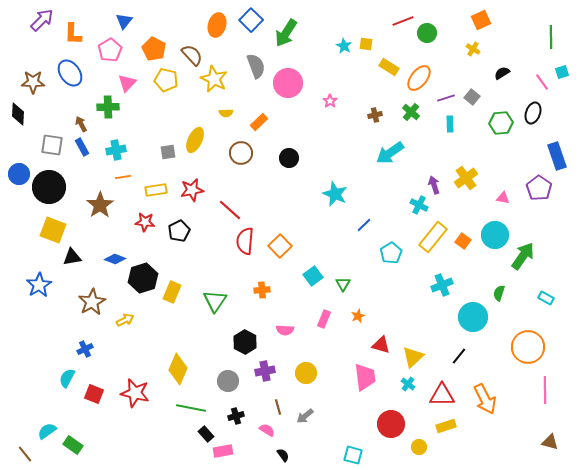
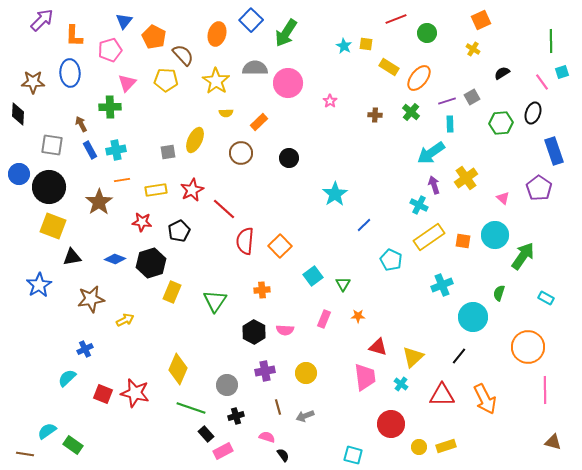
red line at (403, 21): moved 7 px left, 2 px up
orange ellipse at (217, 25): moved 9 px down
orange L-shape at (73, 34): moved 1 px right, 2 px down
green line at (551, 37): moved 4 px down
orange pentagon at (154, 49): moved 12 px up
pink pentagon at (110, 50): rotated 15 degrees clockwise
brown semicircle at (192, 55): moved 9 px left
gray semicircle at (256, 66): moved 1 px left, 2 px down; rotated 70 degrees counterclockwise
blue ellipse at (70, 73): rotated 32 degrees clockwise
yellow star at (214, 79): moved 2 px right, 2 px down; rotated 8 degrees clockwise
yellow pentagon at (166, 80): rotated 10 degrees counterclockwise
gray square at (472, 97): rotated 21 degrees clockwise
purple line at (446, 98): moved 1 px right, 3 px down
green cross at (108, 107): moved 2 px right
brown cross at (375, 115): rotated 16 degrees clockwise
blue rectangle at (82, 147): moved 8 px right, 3 px down
cyan arrow at (390, 153): moved 41 px right
blue rectangle at (557, 156): moved 3 px left, 5 px up
orange line at (123, 177): moved 1 px left, 3 px down
red star at (192, 190): rotated 15 degrees counterclockwise
cyan star at (335, 194): rotated 15 degrees clockwise
pink triangle at (503, 198): rotated 32 degrees clockwise
brown star at (100, 205): moved 1 px left, 3 px up
red line at (230, 210): moved 6 px left, 1 px up
red star at (145, 222): moved 3 px left
yellow square at (53, 230): moved 4 px up
yellow rectangle at (433, 237): moved 4 px left; rotated 16 degrees clockwise
orange square at (463, 241): rotated 28 degrees counterclockwise
cyan pentagon at (391, 253): moved 7 px down; rotated 15 degrees counterclockwise
black hexagon at (143, 278): moved 8 px right, 15 px up
brown star at (92, 302): moved 1 px left, 3 px up; rotated 20 degrees clockwise
orange star at (358, 316): rotated 24 degrees clockwise
black hexagon at (245, 342): moved 9 px right, 10 px up
red triangle at (381, 345): moved 3 px left, 2 px down
cyan semicircle at (67, 378): rotated 18 degrees clockwise
gray circle at (228, 381): moved 1 px left, 4 px down
cyan cross at (408, 384): moved 7 px left
red square at (94, 394): moved 9 px right
green line at (191, 408): rotated 8 degrees clockwise
gray arrow at (305, 416): rotated 18 degrees clockwise
yellow rectangle at (446, 426): moved 20 px down
pink semicircle at (267, 430): moved 7 px down; rotated 14 degrees counterclockwise
brown triangle at (550, 442): moved 3 px right
pink rectangle at (223, 451): rotated 18 degrees counterclockwise
brown line at (25, 454): rotated 42 degrees counterclockwise
